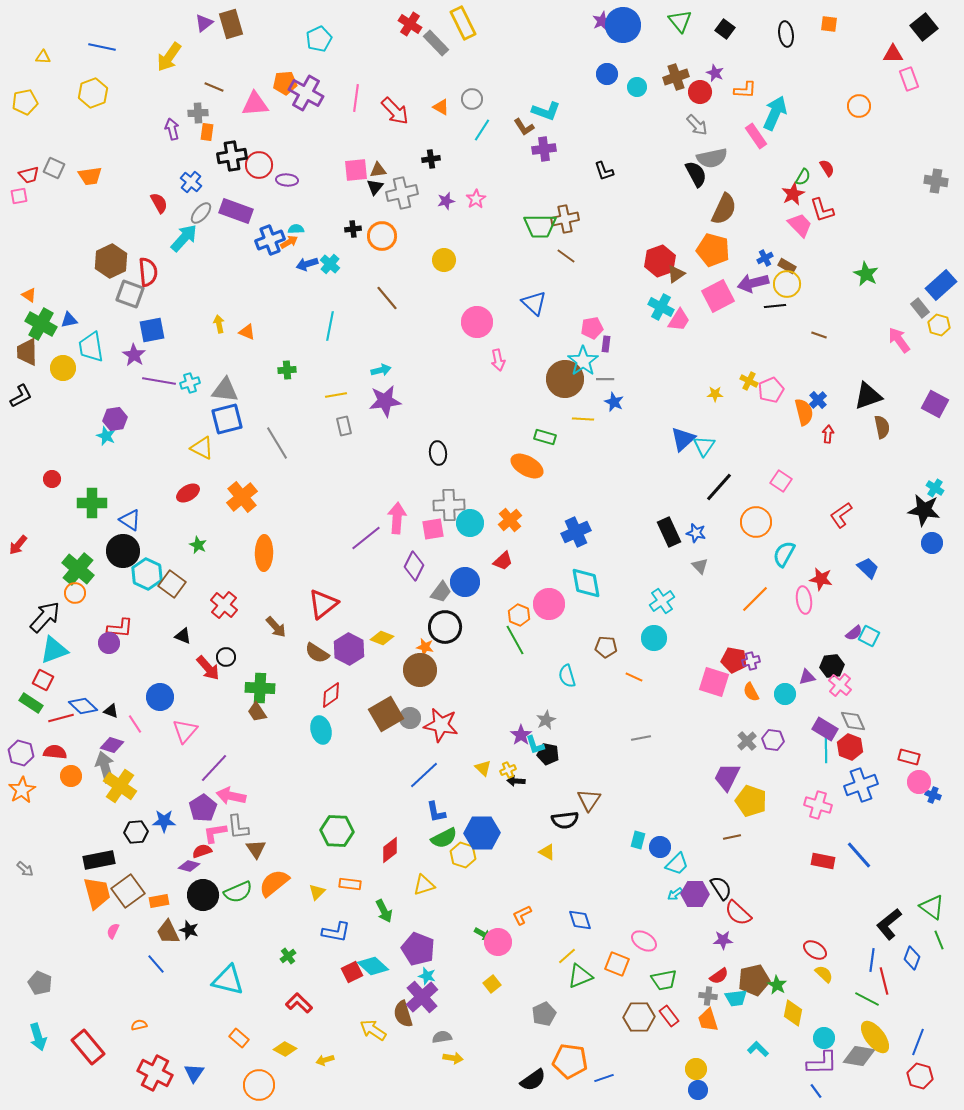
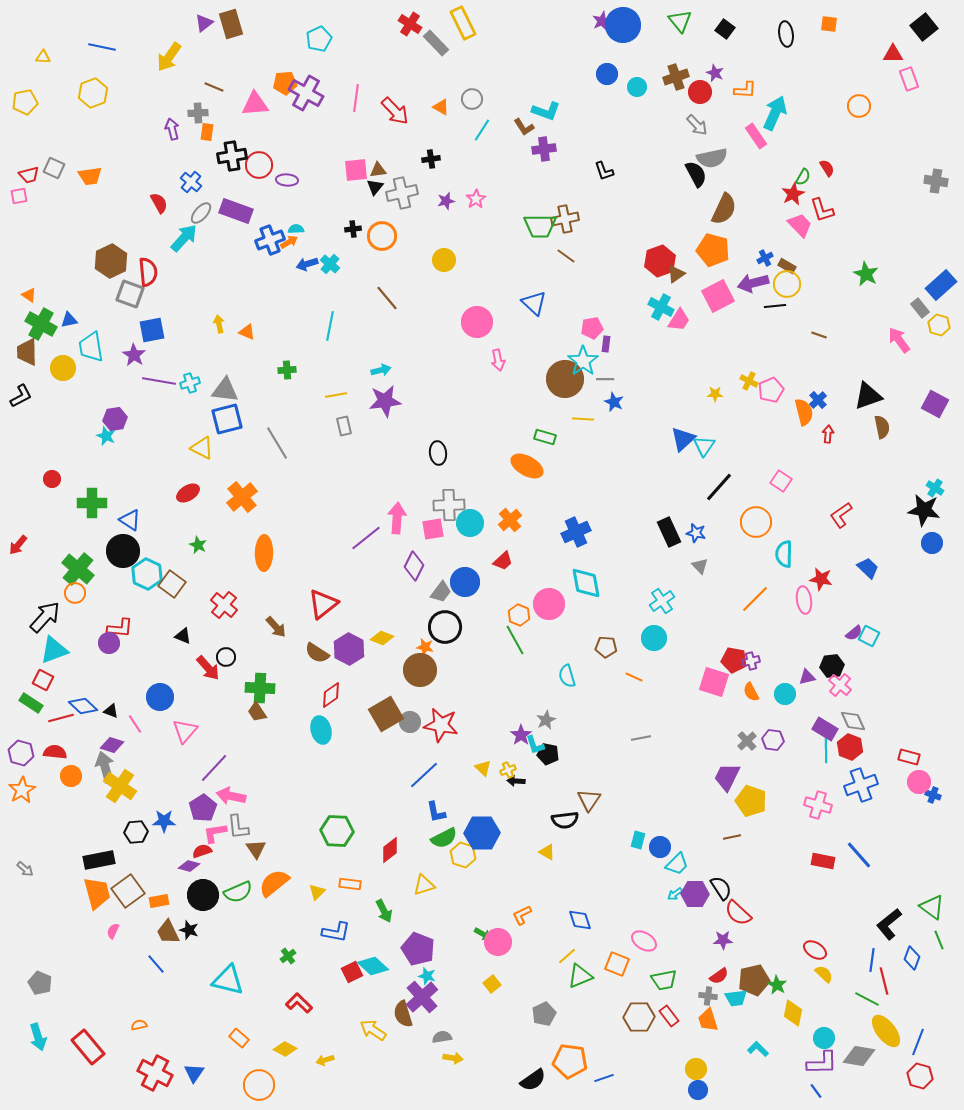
cyan semicircle at (784, 554): rotated 28 degrees counterclockwise
gray circle at (410, 718): moved 4 px down
yellow ellipse at (875, 1037): moved 11 px right, 6 px up
